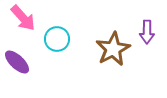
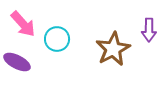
pink arrow: moved 6 px down
purple arrow: moved 2 px right, 2 px up
purple ellipse: rotated 16 degrees counterclockwise
